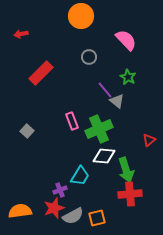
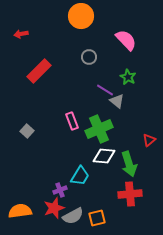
red rectangle: moved 2 px left, 2 px up
purple line: rotated 18 degrees counterclockwise
green arrow: moved 3 px right, 6 px up
